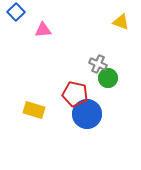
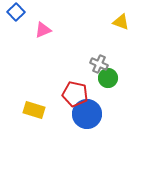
pink triangle: rotated 18 degrees counterclockwise
gray cross: moved 1 px right
